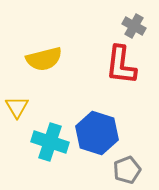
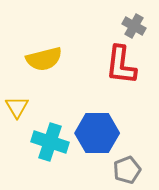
blue hexagon: rotated 18 degrees counterclockwise
